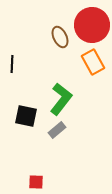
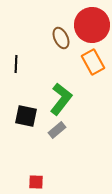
brown ellipse: moved 1 px right, 1 px down
black line: moved 4 px right
